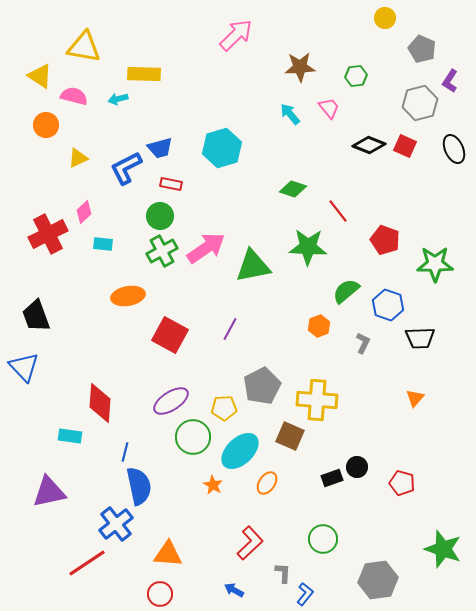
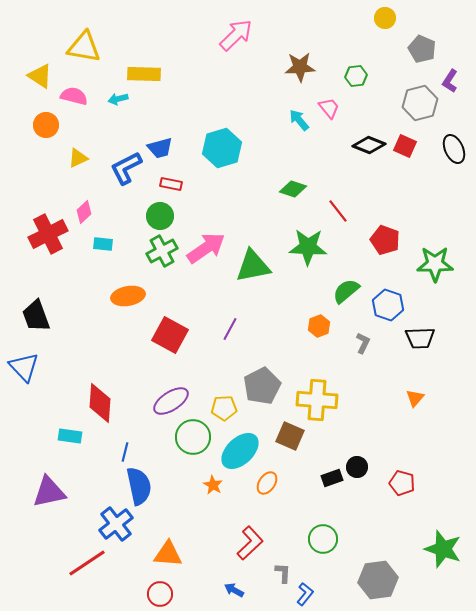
cyan arrow at (290, 114): moved 9 px right, 6 px down
